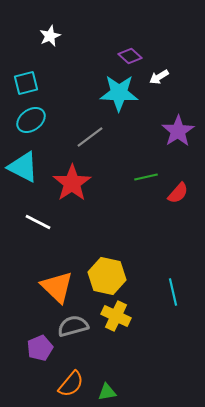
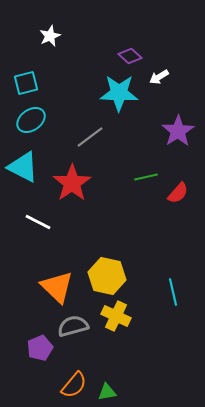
orange semicircle: moved 3 px right, 1 px down
